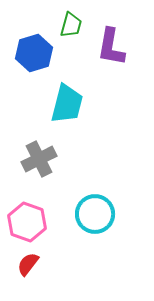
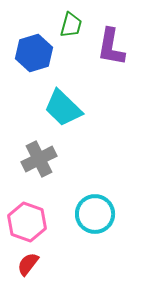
cyan trapezoid: moved 4 px left, 4 px down; rotated 120 degrees clockwise
